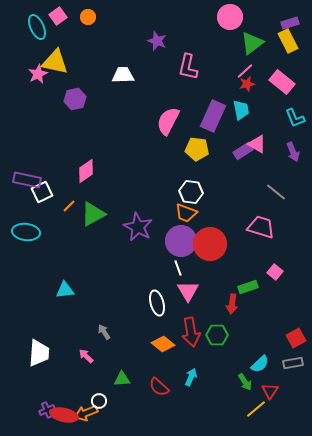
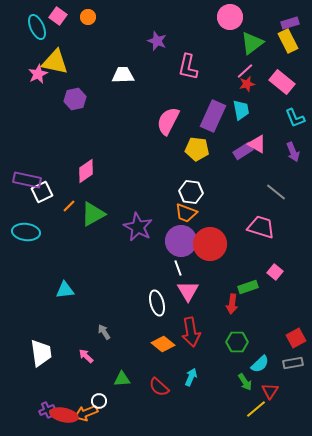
pink square at (58, 16): rotated 18 degrees counterclockwise
green hexagon at (217, 335): moved 20 px right, 7 px down
white trapezoid at (39, 353): moved 2 px right; rotated 12 degrees counterclockwise
